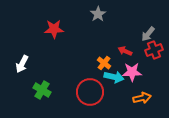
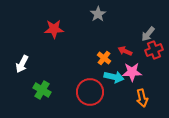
orange cross: moved 5 px up
orange arrow: rotated 90 degrees clockwise
